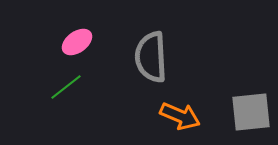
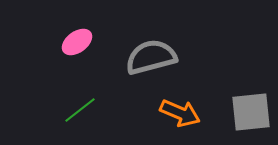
gray semicircle: rotated 78 degrees clockwise
green line: moved 14 px right, 23 px down
orange arrow: moved 3 px up
